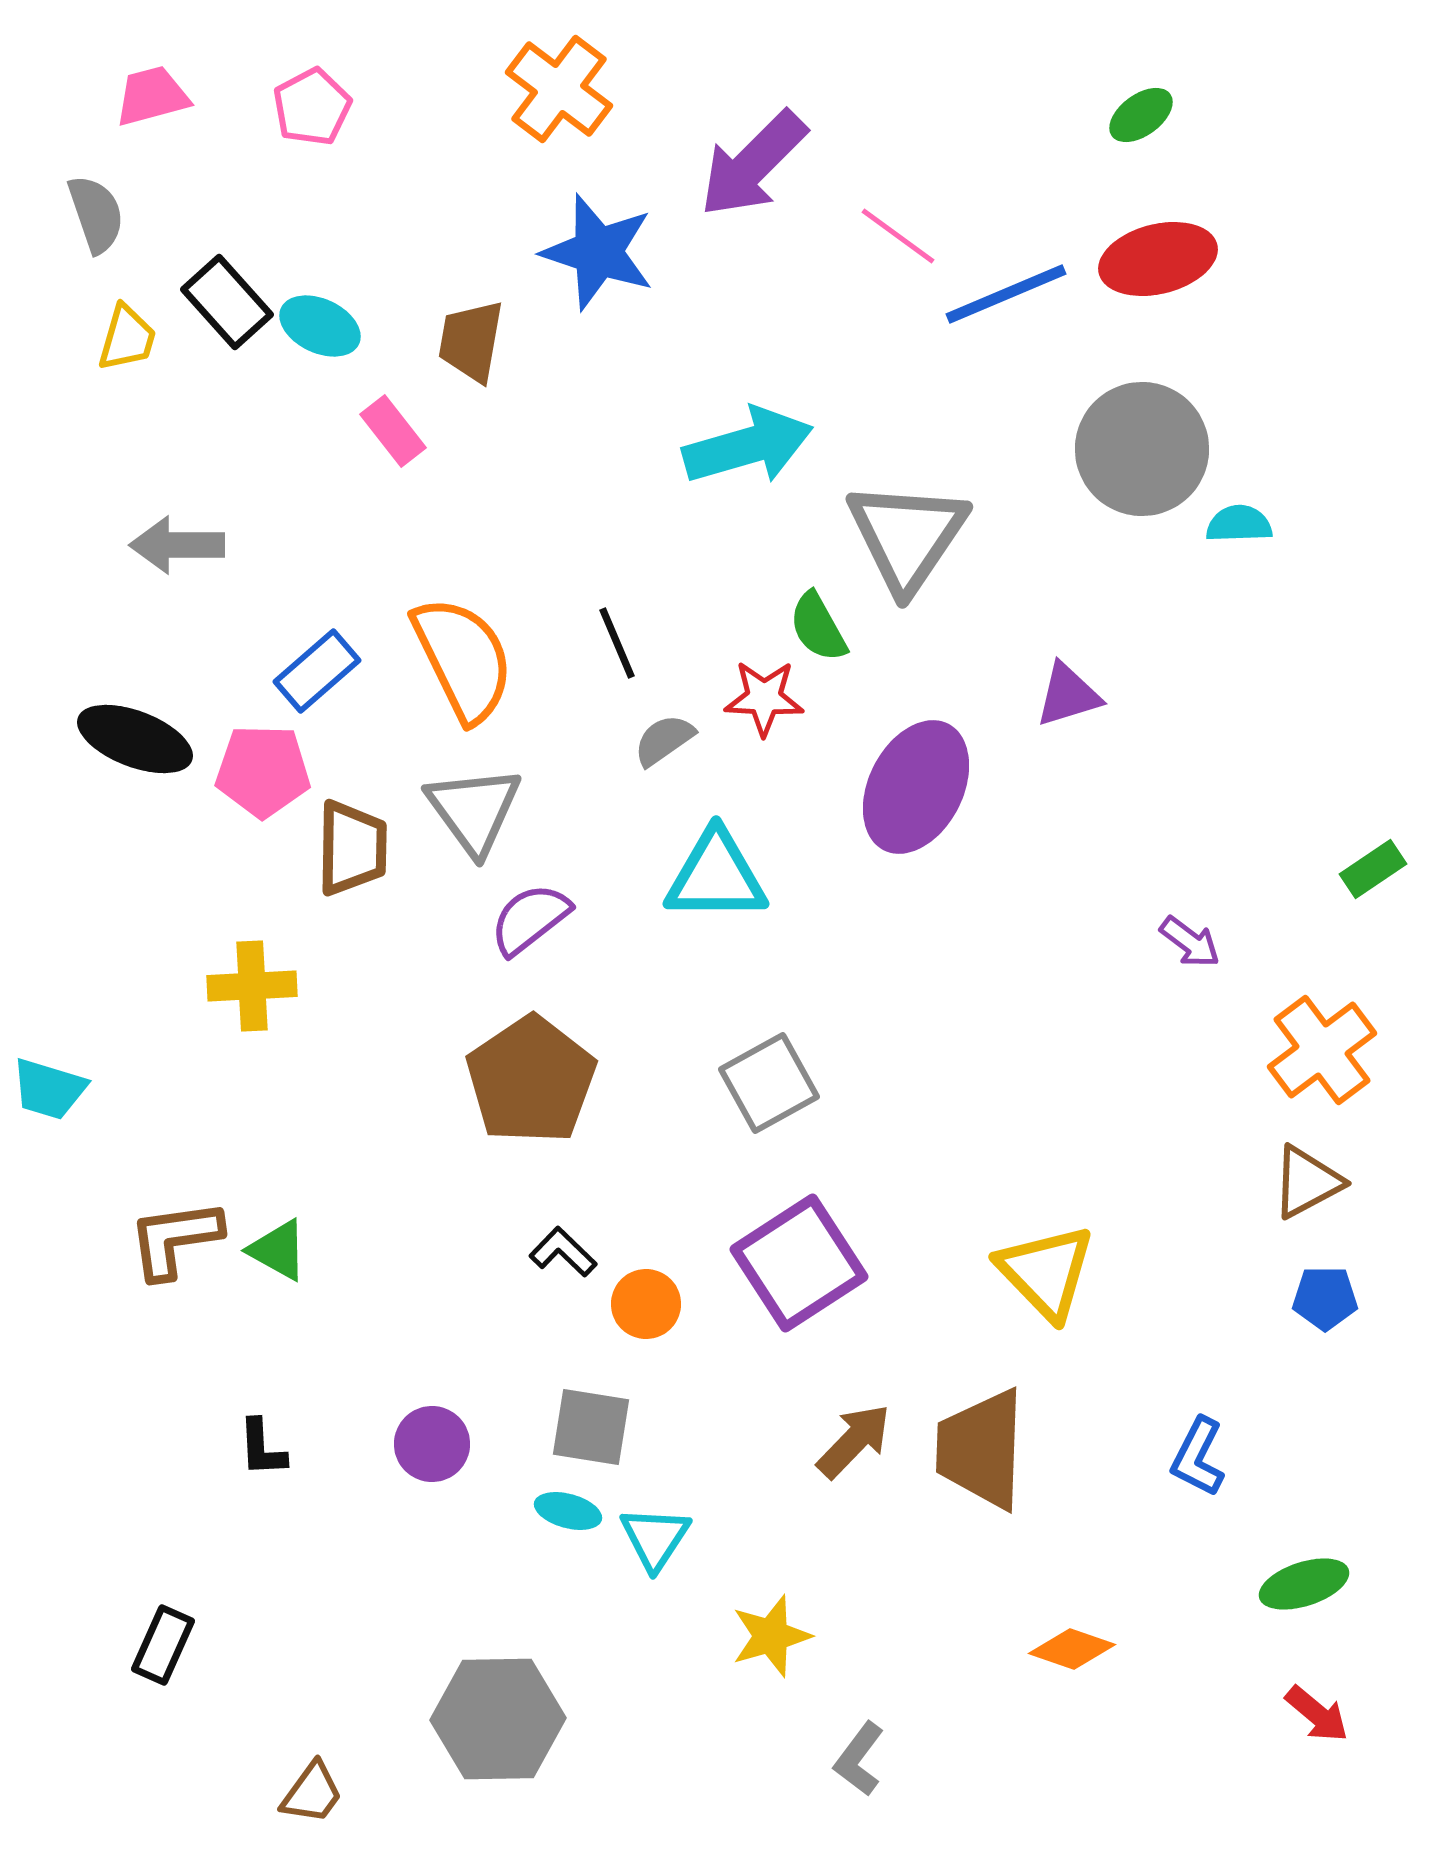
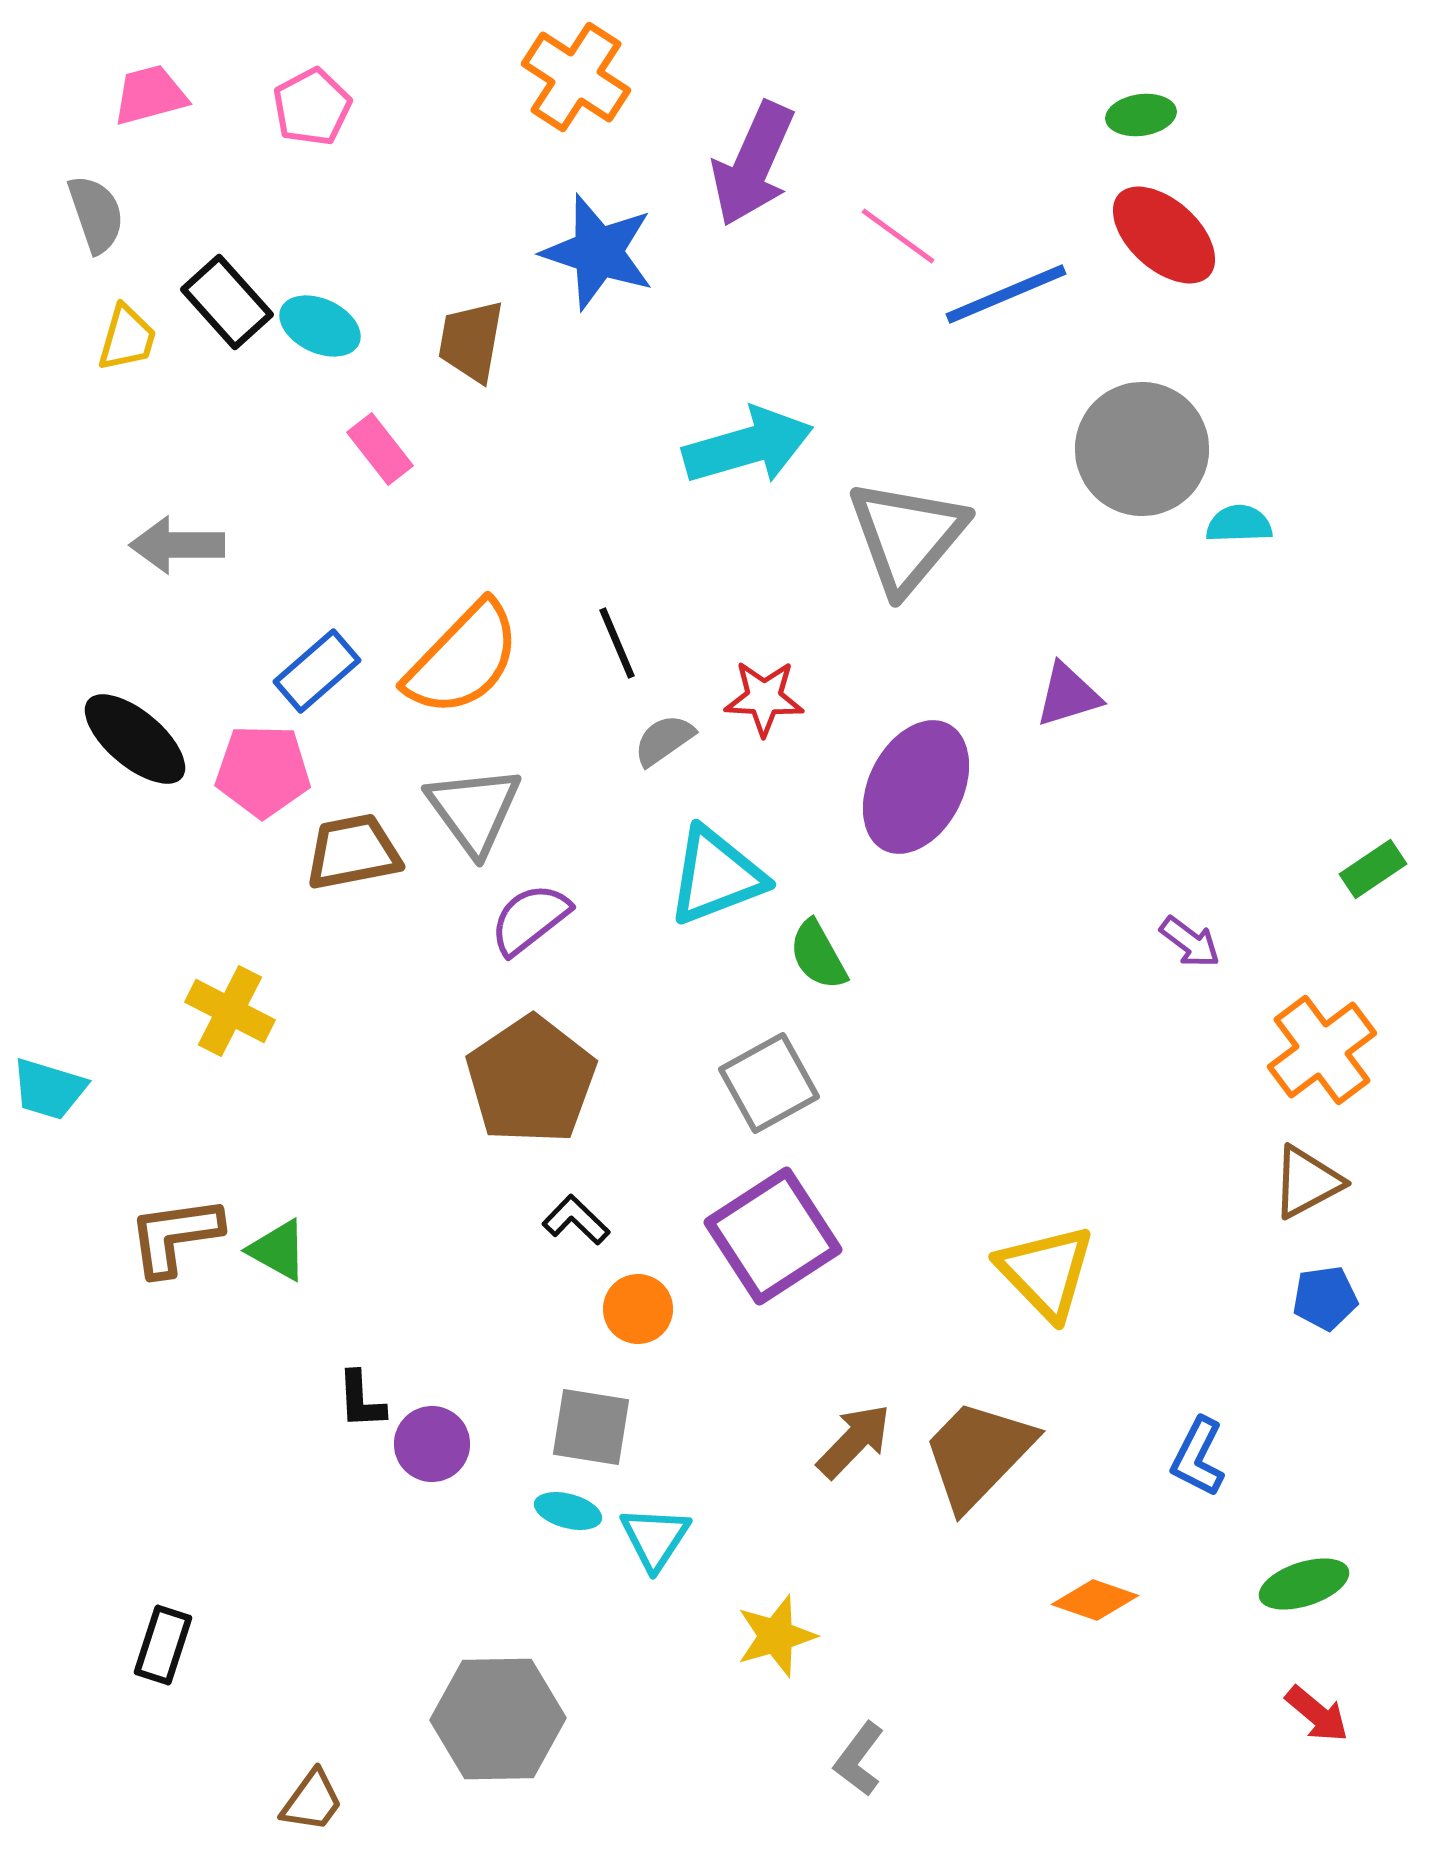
orange cross at (559, 89): moved 17 px right, 12 px up; rotated 4 degrees counterclockwise
pink trapezoid at (152, 96): moved 2 px left, 1 px up
green ellipse at (1141, 115): rotated 28 degrees clockwise
purple arrow at (753, 164): rotated 21 degrees counterclockwise
red ellipse at (1158, 259): moved 6 px right, 24 px up; rotated 56 degrees clockwise
pink rectangle at (393, 431): moved 13 px left, 18 px down
gray triangle at (907, 536): rotated 6 degrees clockwise
green semicircle at (818, 627): moved 328 px down
orange semicircle at (463, 659): rotated 70 degrees clockwise
black ellipse at (135, 739): rotated 19 degrees clockwise
brown trapezoid at (352, 848): moved 1 px right, 4 px down; rotated 102 degrees counterclockwise
cyan triangle at (716, 876): rotated 21 degrees counterclockwise
yellow cross at (252, 986): moved 22 px left, 25 px down; rotated 30 degrees clockwise
brown L-shape at (175, 1239): moved 3 px up
black L-shape at (563, 1252): moved 13 px right, 32 px up
purple square at (799, 1263): moved 26 px left, 27 px up
blue pentagon at (1325, 1298): rotated 8 degrees counterclockwise
orange circle at (646, 1304): moved 8 px left, 5 px down
black L-shape at (262, 1448): moved 99 px right, 48 px up
brown trapezoid at (981, 1449): moved 3 px left, 5 px down; rotated 42 degrees clockwise
yellow star at (771, 1636): moved 5 px right
black rectangle at (163, 1645): rotated 6 degrees counterclockwise
orange diamond at (1072, 1649): moved 23 px right, 49 px up
brown trapezoid at (312, 1793): moved 8 px down
